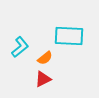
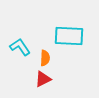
cyan L-shape: rotated 85 degrees counterclockwise
orange semicircle: rotated 49 degrees counterclockwise
